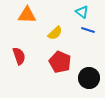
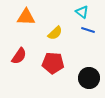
orange triangle: moved 1 px left, 2 px down
red semicircle: rotated 54 degrees clockwise
red pentagon: moved 7 px left, 1 px down; rotated 20 degrees counterclockwise
